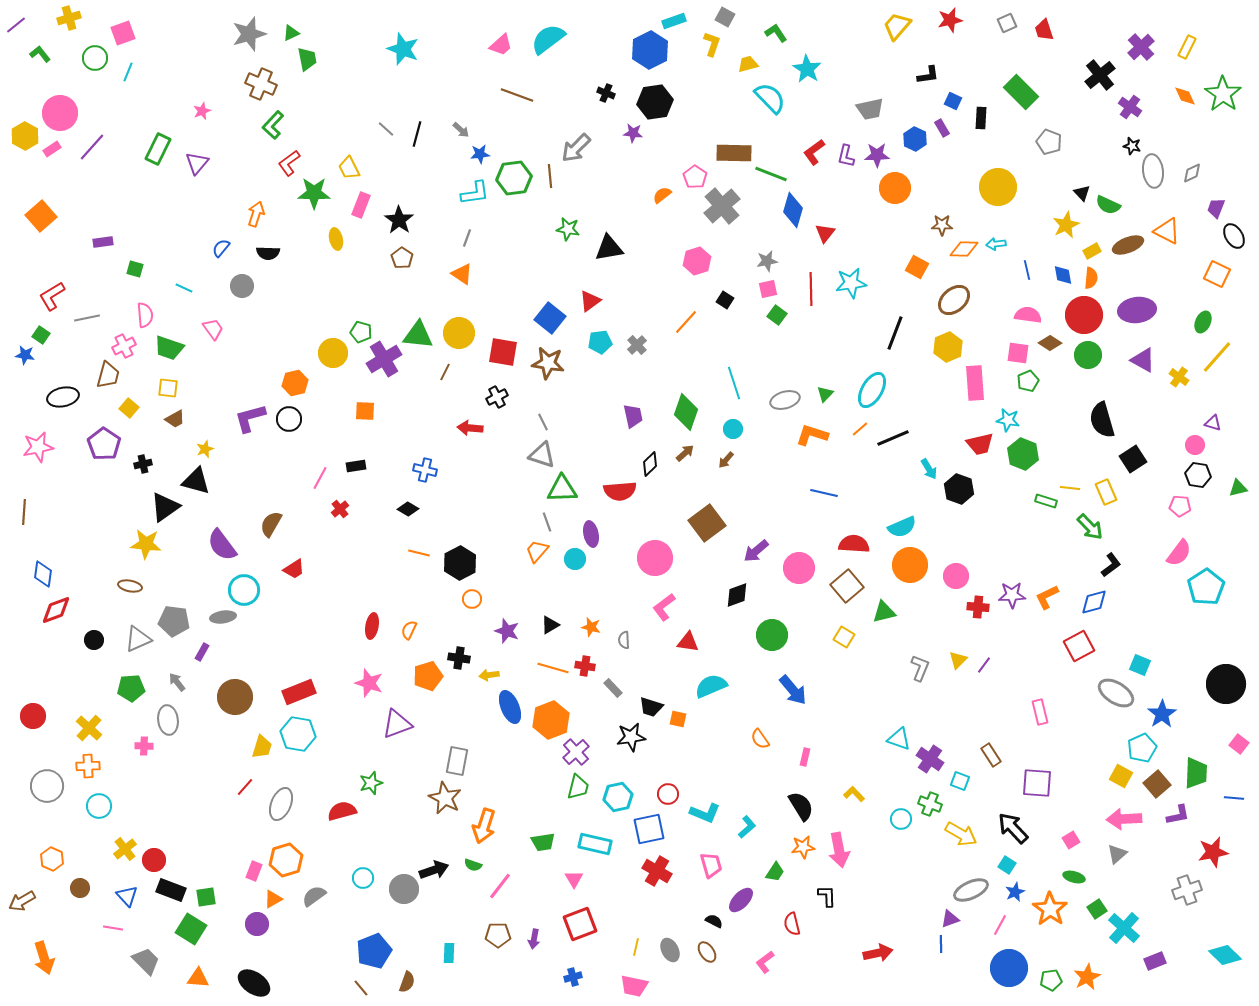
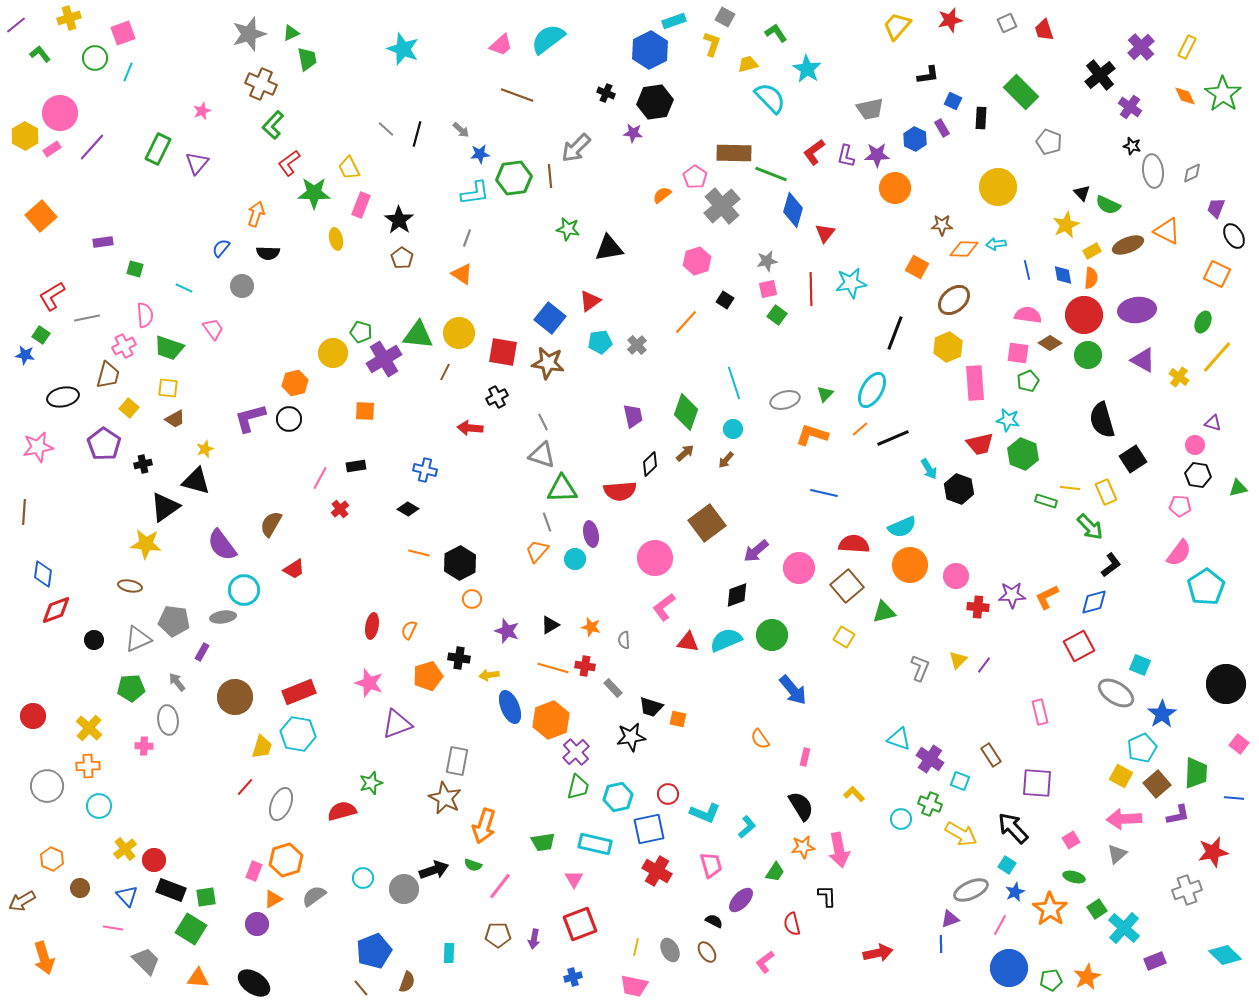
cyan semicircle at (711, 686): moved 15 px right, 46 px up
